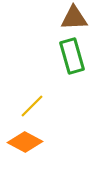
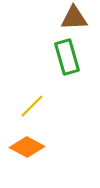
green rectangle: moved 5 px left, 1 px down
orange diamond: moved 2 px right, 5 px down
